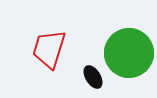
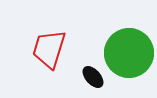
black ellipse: rotated 10 degrees counterclockwise
